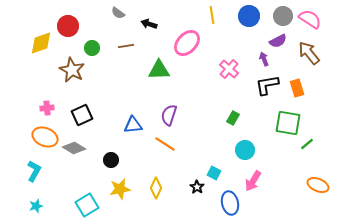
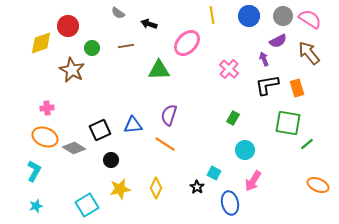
black square at (82, 115): moved 18 px right, 15 px down
